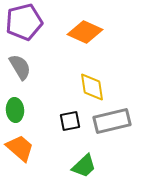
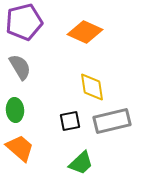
green trapezoid: moved 3 px left, 3 px up
